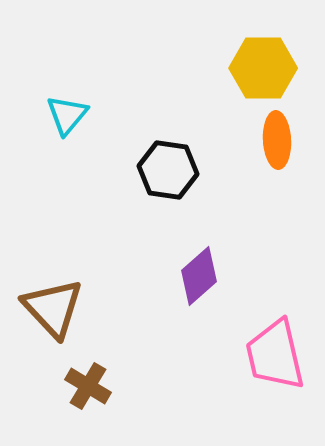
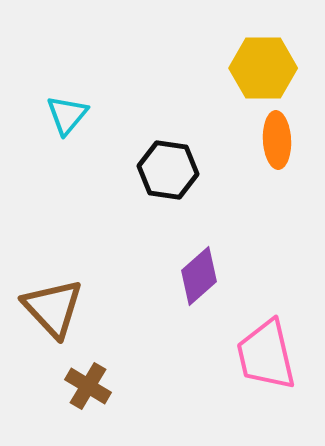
pink trapezoid: moved 9 px left
